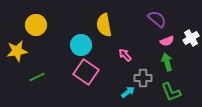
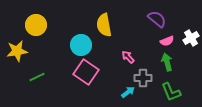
pink arrow: moved 3 px right, 2 px down
